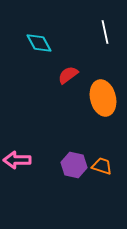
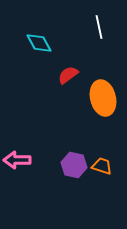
white line: moved 6 px left, 5 px up
